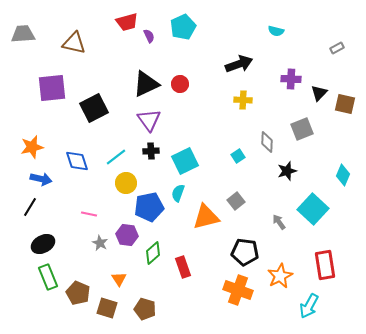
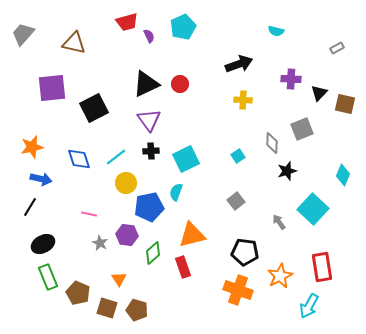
gray trapezoid at (23, 34): rotated 45 degrees counterclockwise
gray diamond at (267, 142): moved 5 px right, 1 px down
blue diamond at (77, 161): moved 2 px right, 2 px up
cyan square at (185, 161): moved 1 px right, 2 px up
cyan semicircle at (178, 193): moved 2 px left, 1 px up
orange triangle at (206, 217): moved 14 px left, 18 px down
red rectangle at (325, 265): moved 3 px left, 2 px down
brown pentagon at (145, 309): moved 8 px left, 1 px down
